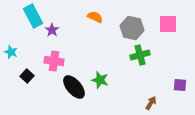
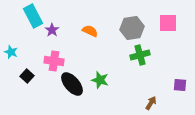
orange semicircle: moved 5 px left, 14 px down
pink square: moved 1 px up
gray hexagon: rotated 20 degrees counterclockwise
black ellipse: moved 2 px left, 3 px up
